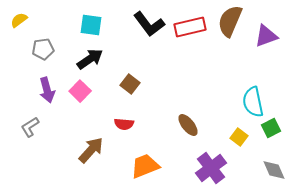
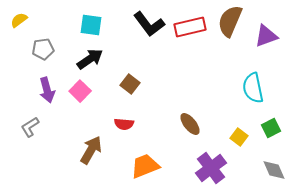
cyan semicircle: moved 14 px up
brown ellipse: moved 2 px right, 1 px up
brown arrow: rotated 12 degrees counterclockwise
